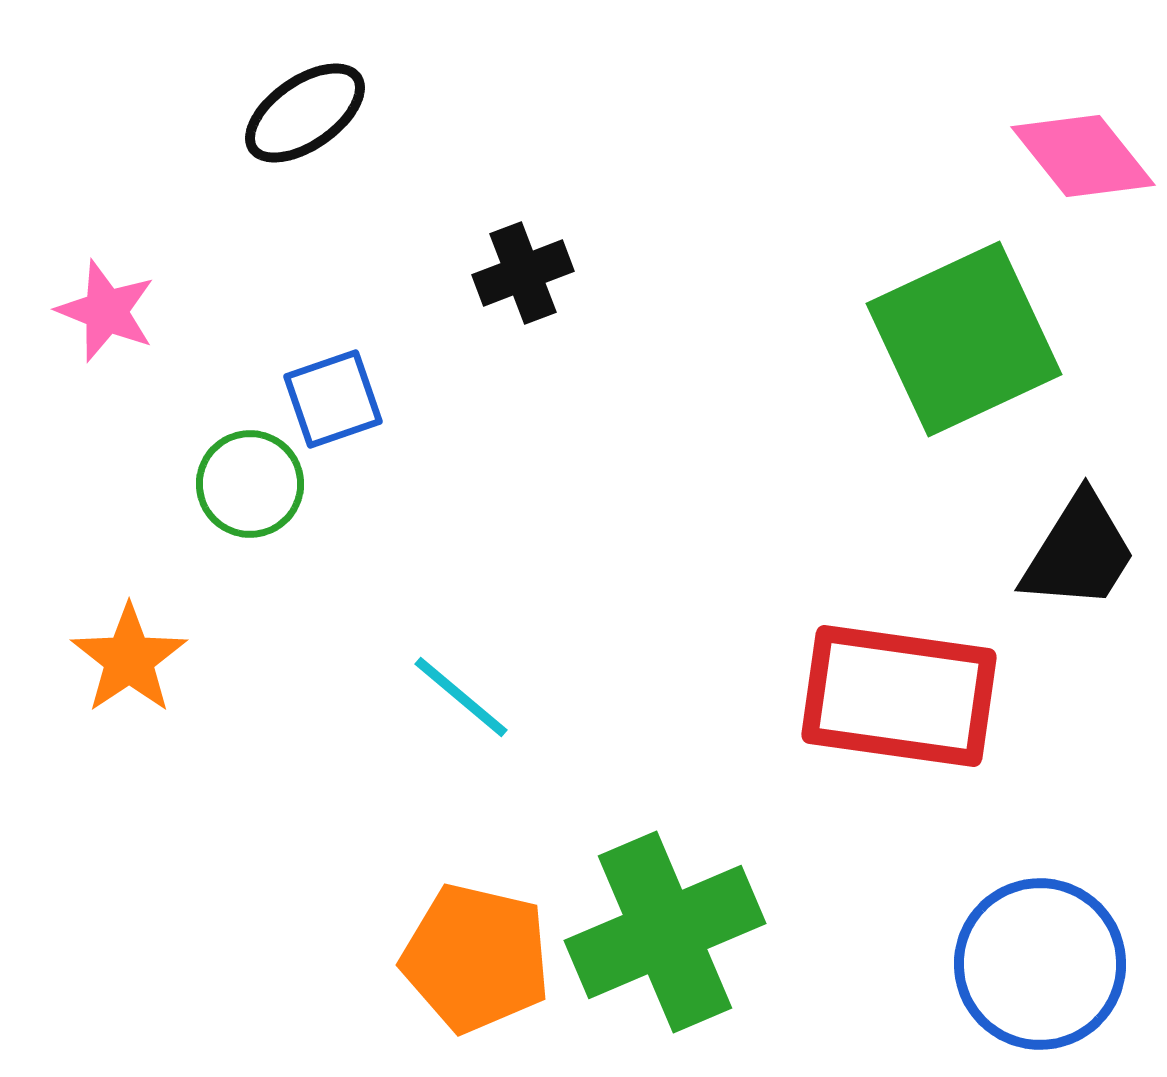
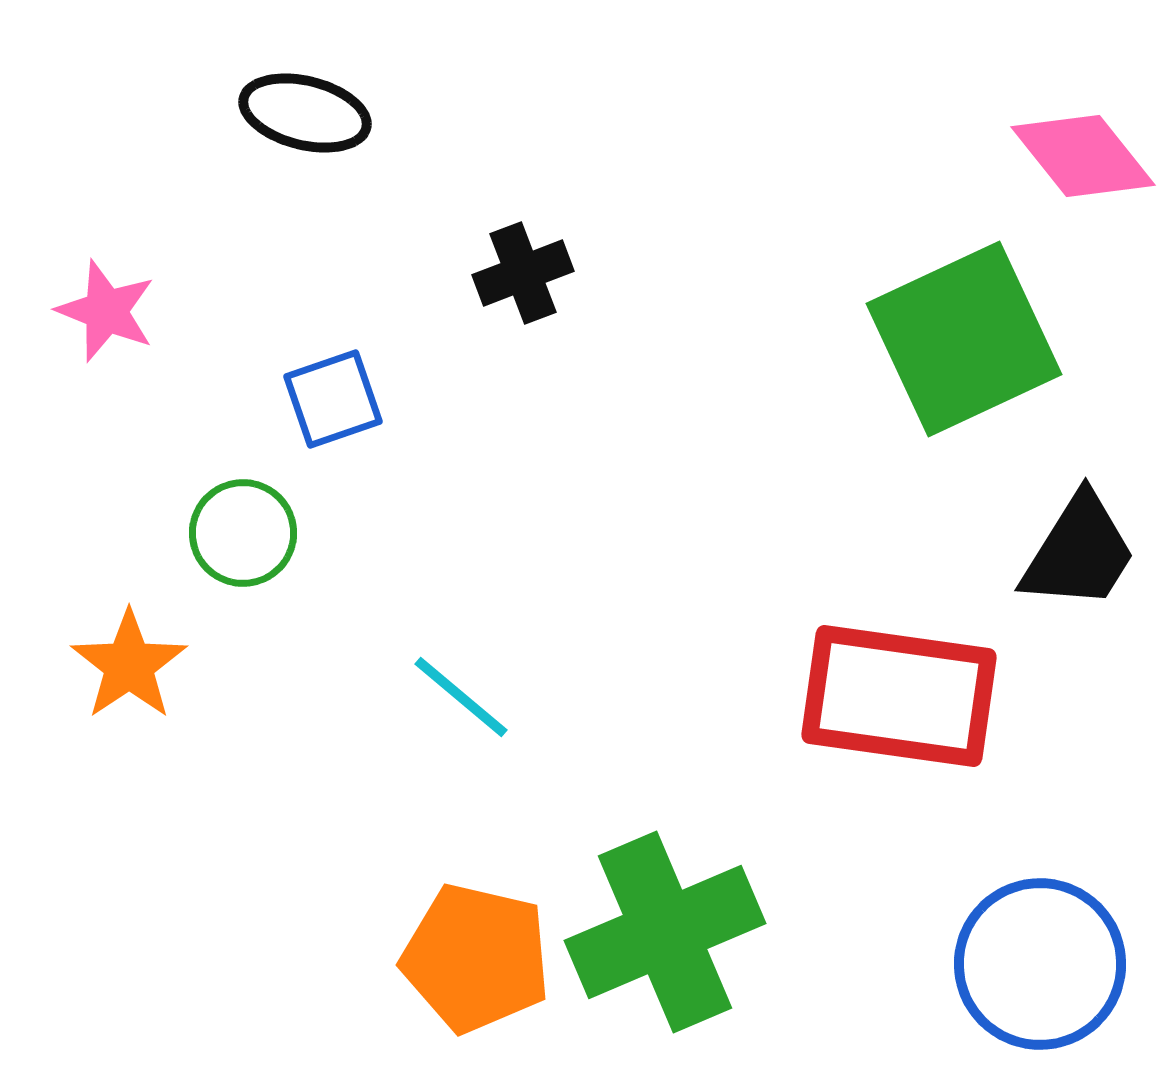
black ellipse: rotated 49 degrees clockwise
green circle: moved 7 px left, 49 px down
orange star: moved 6 px down
